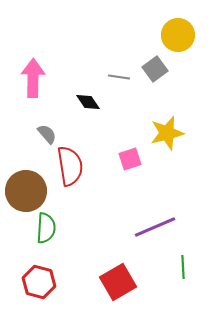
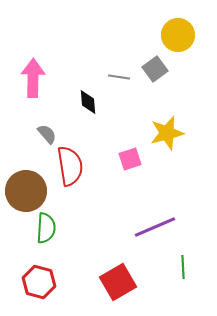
black diamond: rotated 30 degrees clockwise
